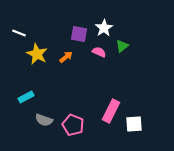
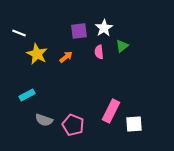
purple square: moved 3 px up; rotated 18 degrees counterclockwise
pink semicircle: rotated 120 degrees counterclockwise
cyan rectangle: moved 1 px right, 2 px up
